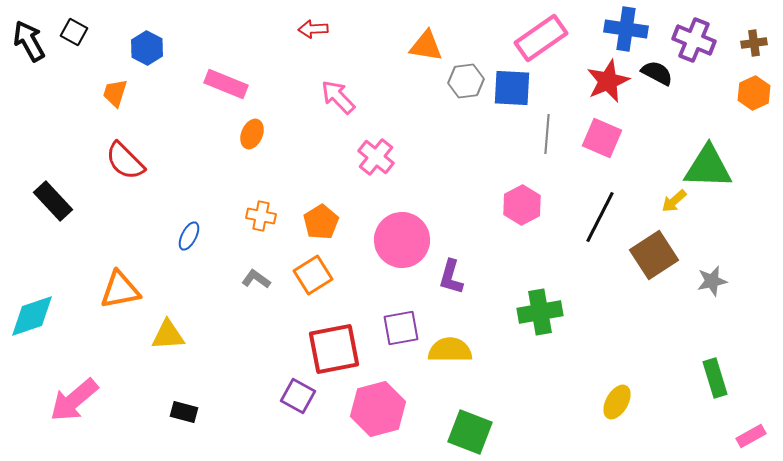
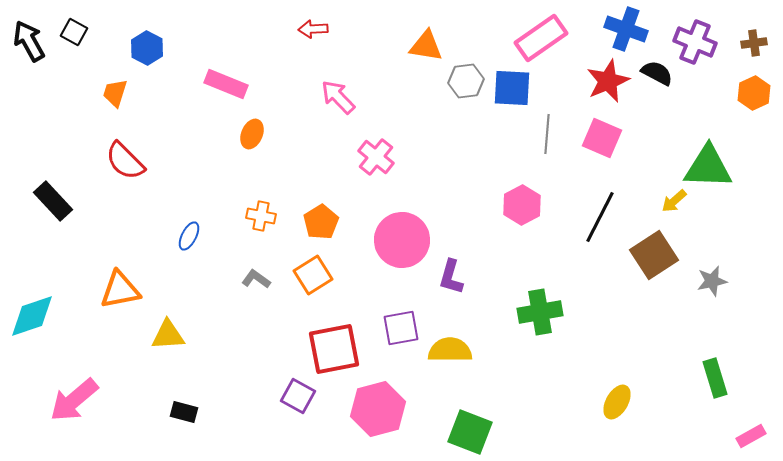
blue cross at (626, 29): rotated 12 degrees clockwise
purple cross at (694, 40): moved 1 px right, 2 px down
